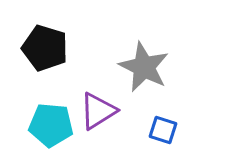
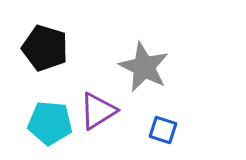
cyan pentagon: moved 1 px left, 2 px up
